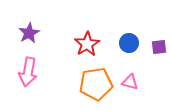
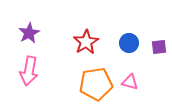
red star: moved 1 px left, 2 px up
pink arrow: moved 1 px right, 1 px up
